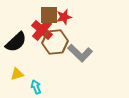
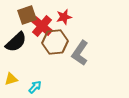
brown square: moved 22 px left; rotated 18 degrees counterclockwise
red cross: moved 4 px up
gray L-shape: rotated 80 degrees clockwise
yellow triangle: moved 6 px left, 5 px down
cyan arrow: moved 1 px left; rotated 64 degrees clockwise
